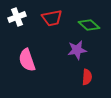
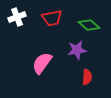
pink semicircle: moved 15 px right, 3 px down; rotated 55 degrees clockwise
